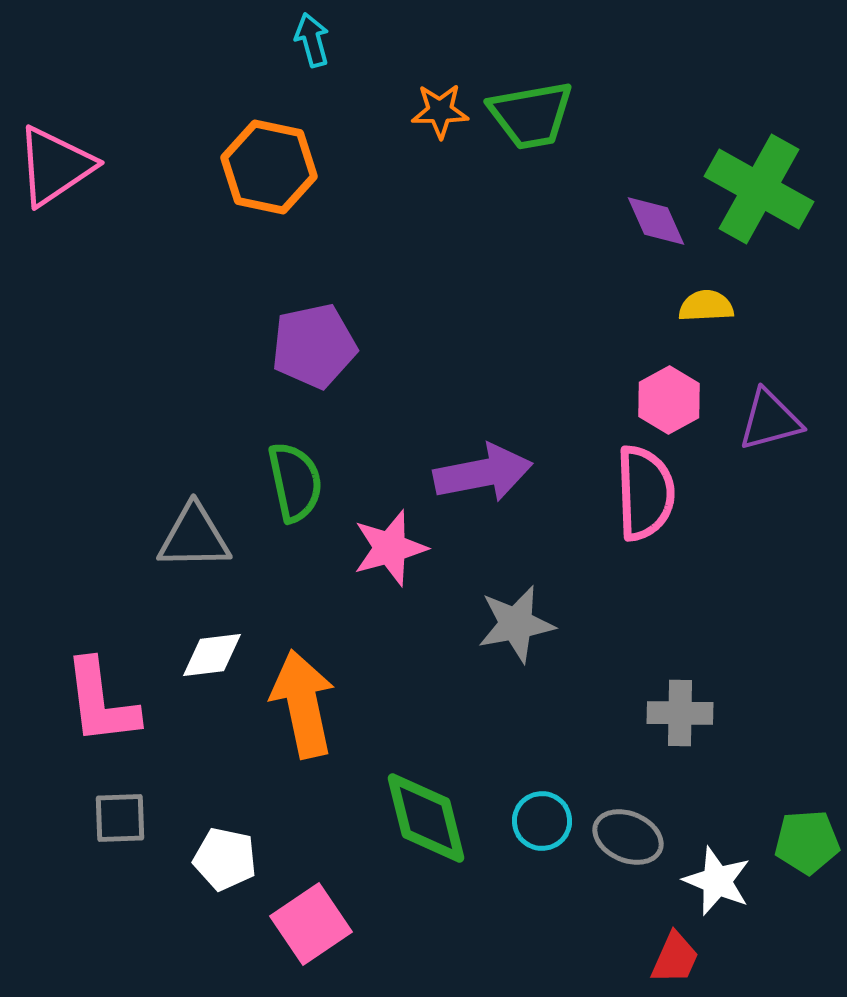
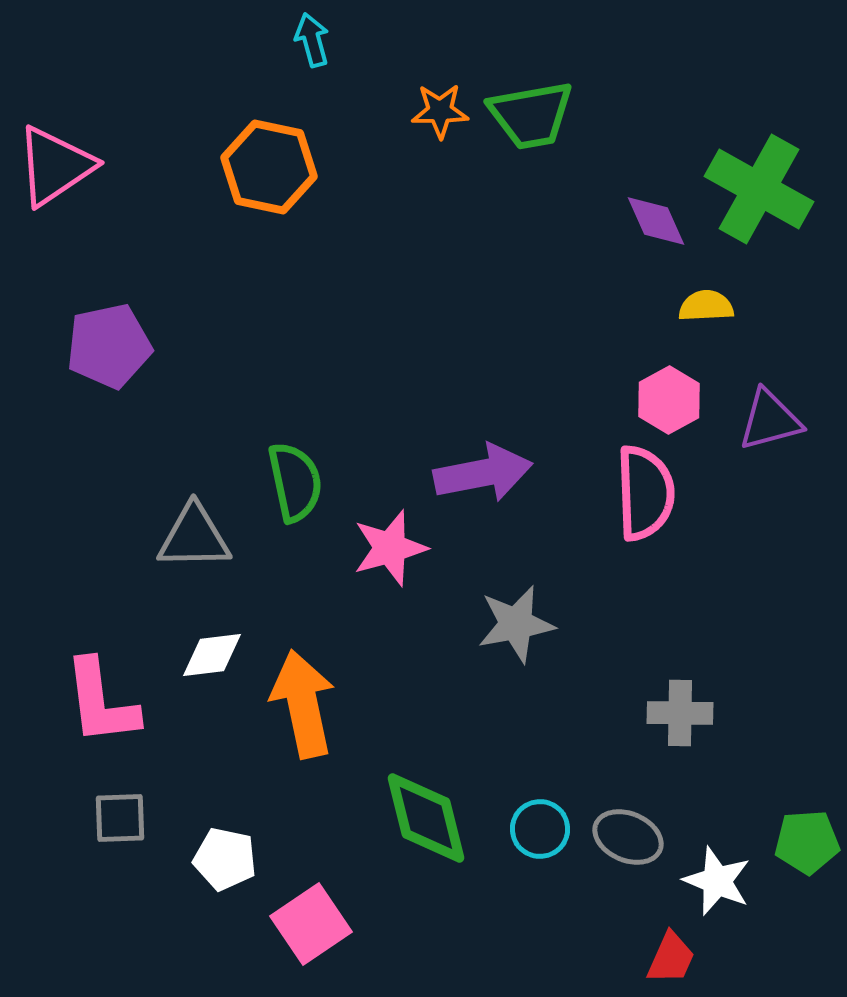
purple pentagon: moved 205 px left
cyan circle: moved 2 px left, 8 px down
red trapezoid: moved 4 px left
